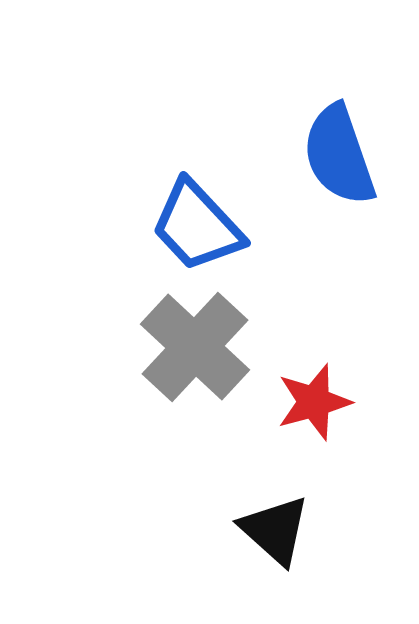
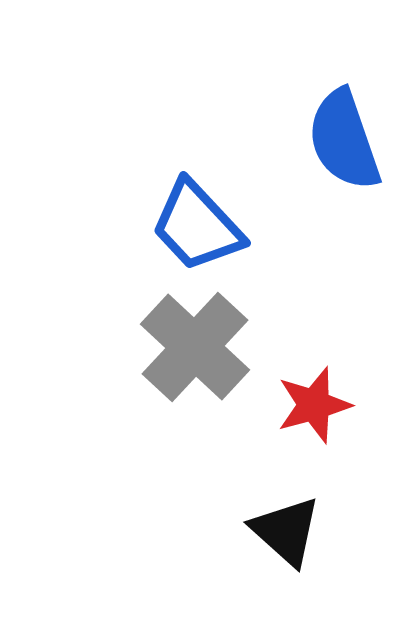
blue semicircle: moved 5 px right, 15 px up
red star: moved 3 px down
black triangle: moved 11 px right, 1 px down
